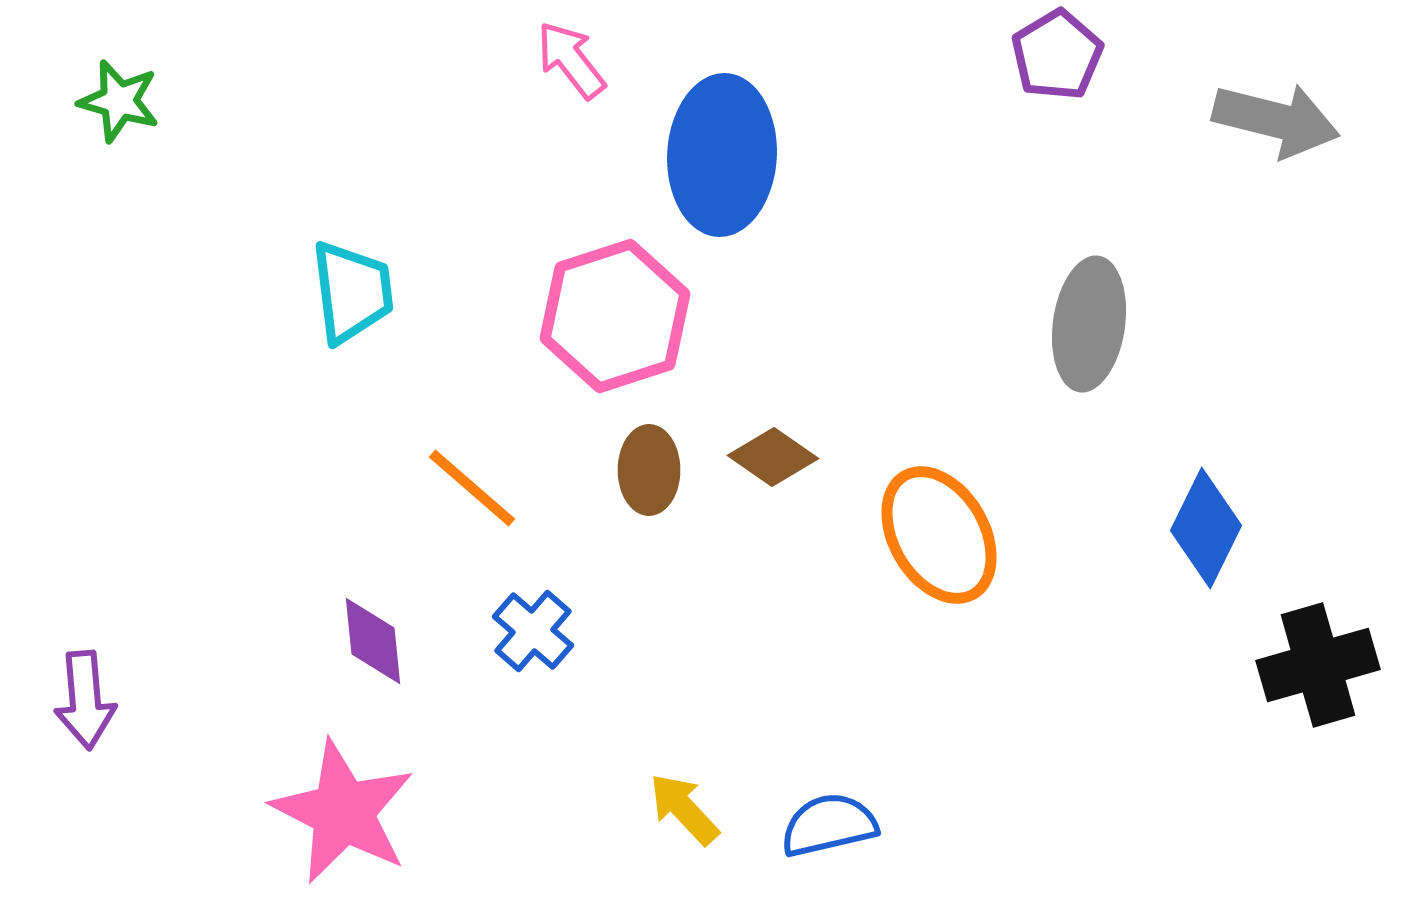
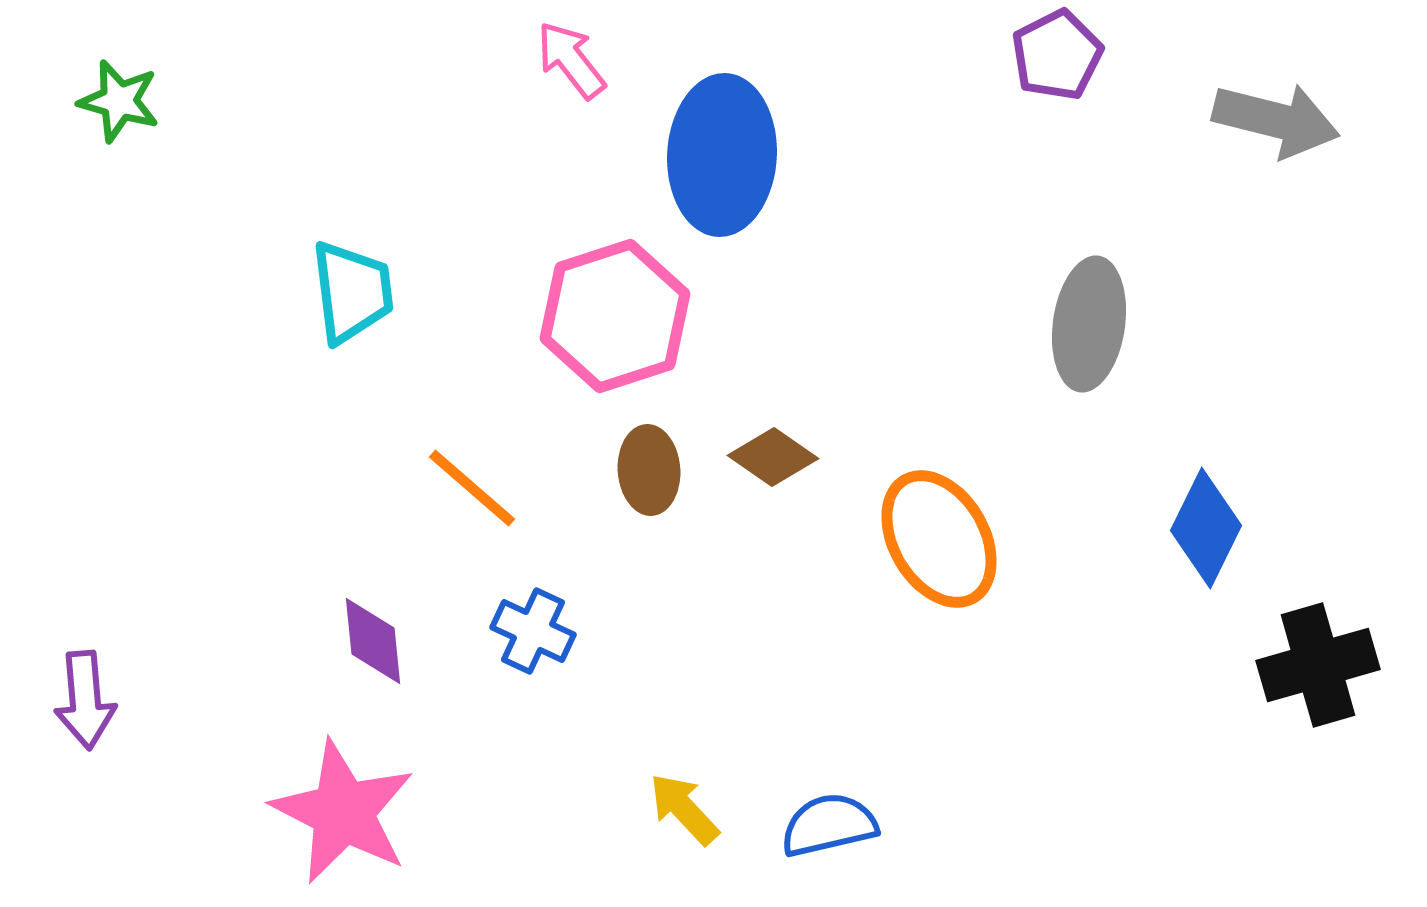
purple pentagon: rotated 4 degrees clockwise
brown ellipse: rotated 4 degrees counterclockwise
orange ellipse: moved 4 px down
blue cross: rotated 16 degrees counterclockwise
